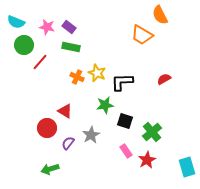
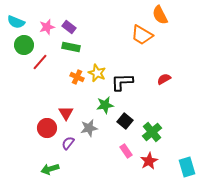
pink star: rotated 28 degrees counterclockwise
red triangle: moved 1 px right, 2 px down; rotated 28 degrees clockwise
black square: rotated 21 degrees clockwise
gray star: moved 2 px left, 7 px up; rotated 18 degrees clockwise
red star: moved 2 px right, 1 px down
